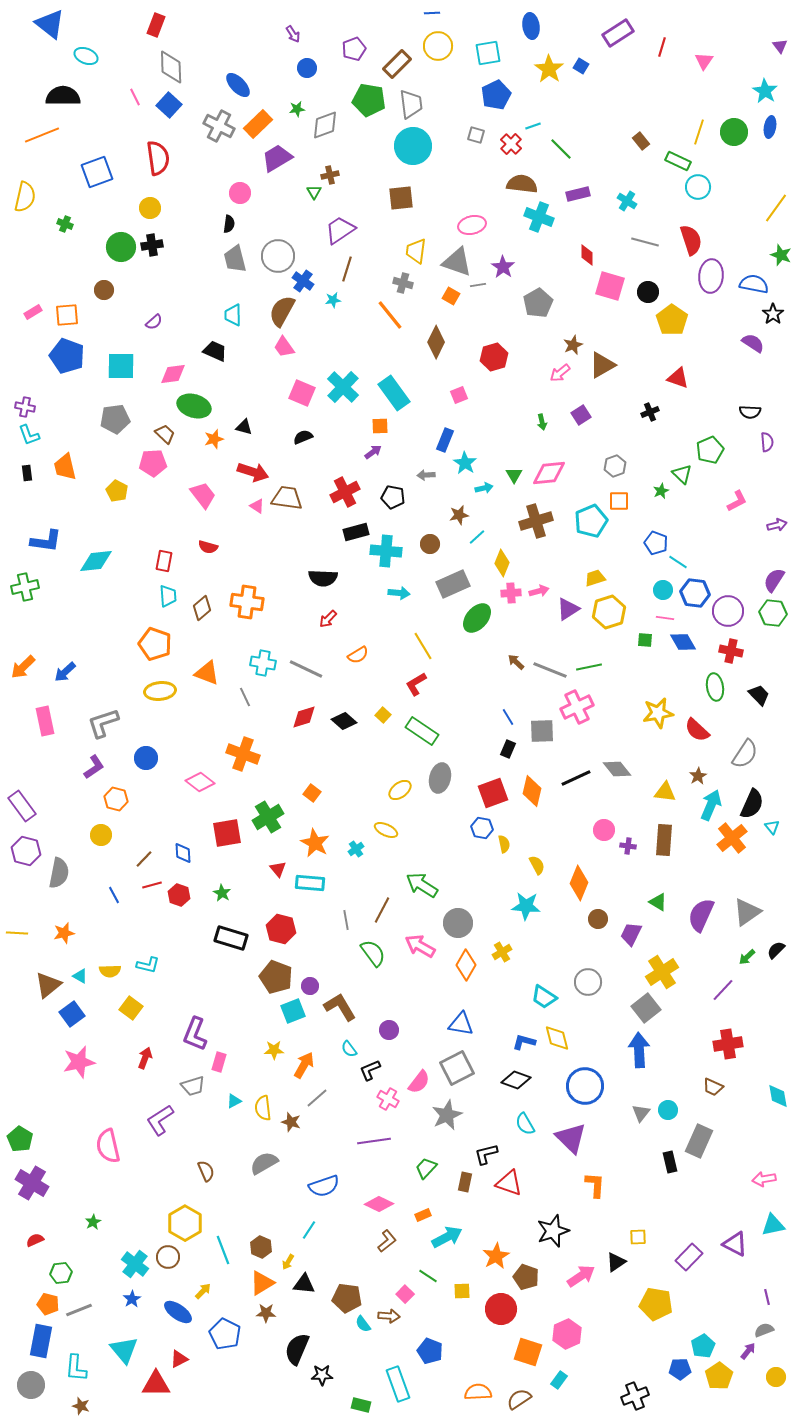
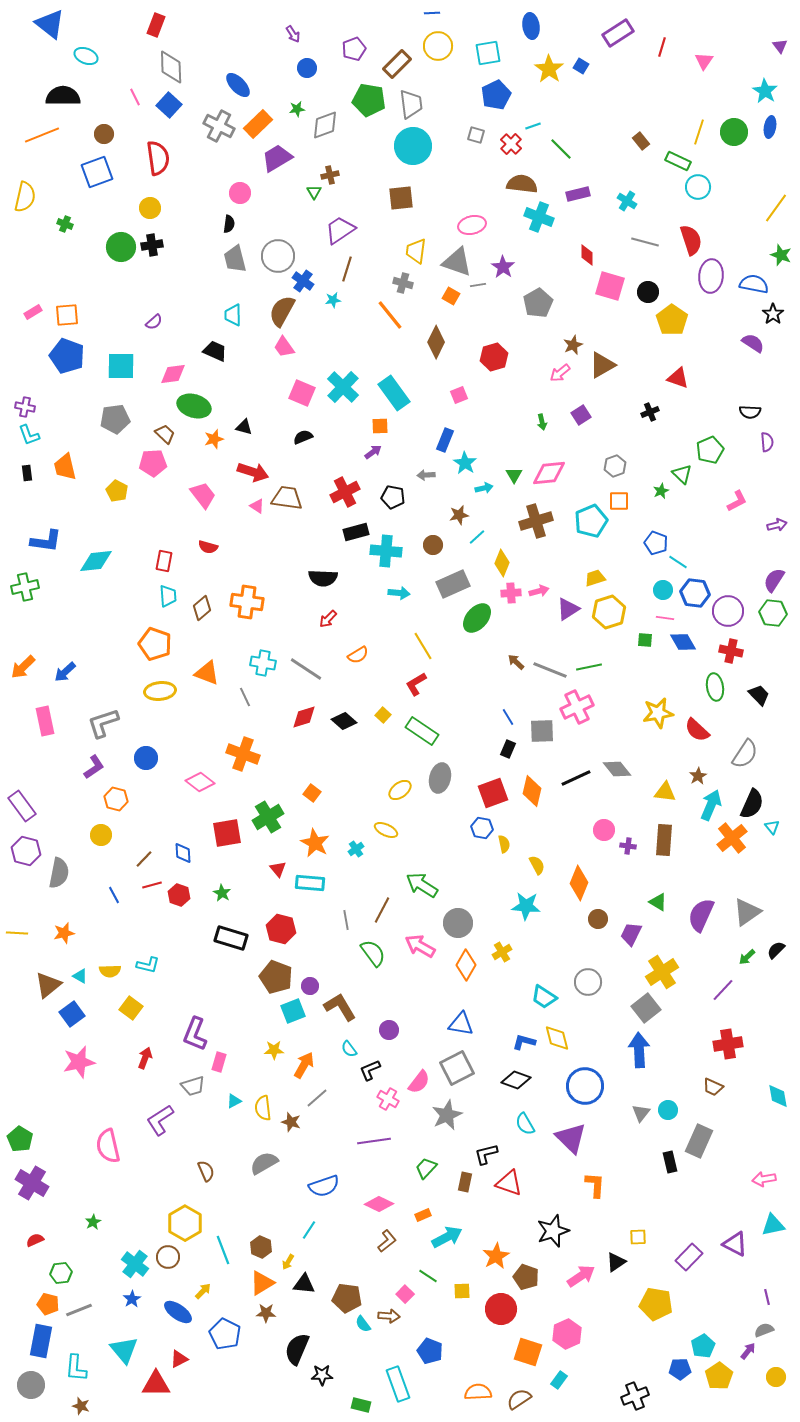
brown circle at (104, 290): moved 156 px up
brown circle at (430, 544): moved 3 px right, 1 px down
gray line at (306, 669): rotated 8 degrees clockwise
